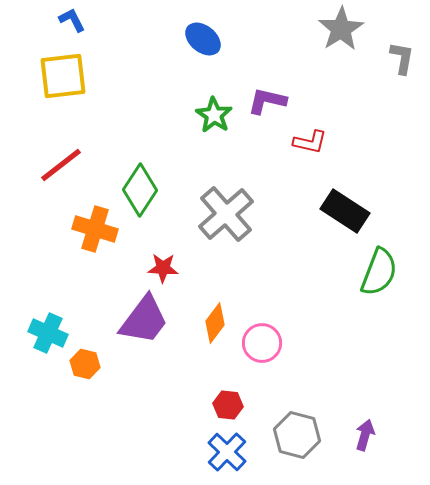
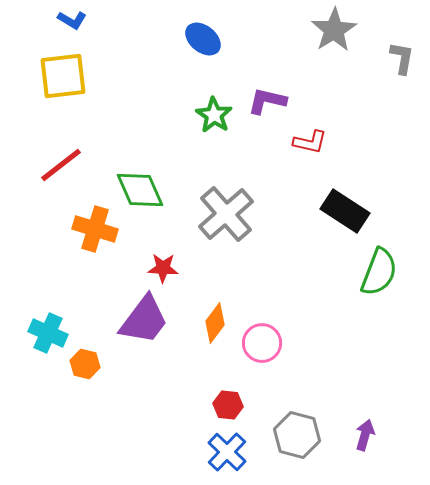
blue L-shape: rotated 148 degrees clockwise
gray star: moved 7 px left, 1 px down
green diamond: rotated 57 degrees counterclockwise
